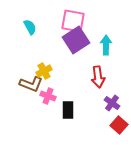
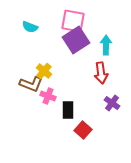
cyan semicircle: rotated 140 degrees clockwise
yellow cross: rotated 21 degrees counterclockwise
red arrow: moved 3 px right, 4 px up
red square: moved 36 px left, 5 px down
